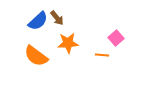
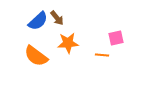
pink square: rotated 28 degrees clockwise
